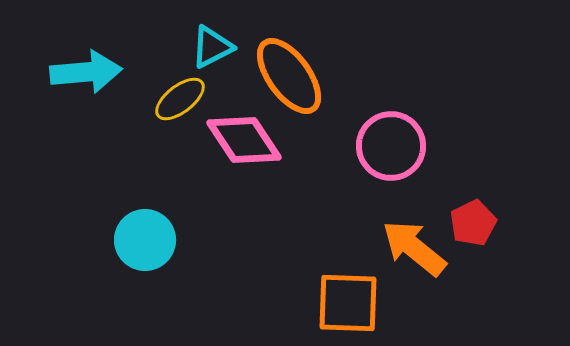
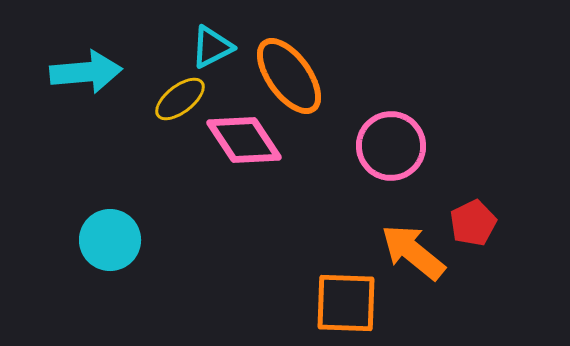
cyan circle: moved 35 px left
orange arrow: moved 1 px left, 4 px down
orange square: moved 2 px left
